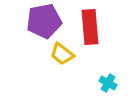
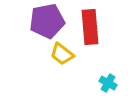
purple pentagon: moved 3 px right
